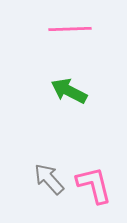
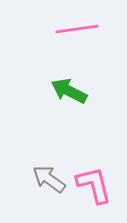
pink line: moved 7 px right; rotated 6 degrees counterclockwise
gray arrow: rotated 12 degrees counterclockwise
